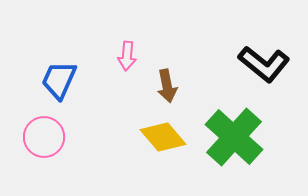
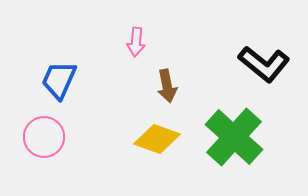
pink arrow: moved 9 px right, 14 px up
yellow diamond: moved 6 px left, 2 px down; rotated 30 degrees counterclockwise
